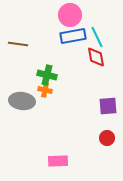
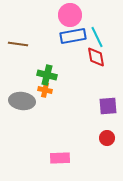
pink rectangle: moved 2 px right, 3 px up
